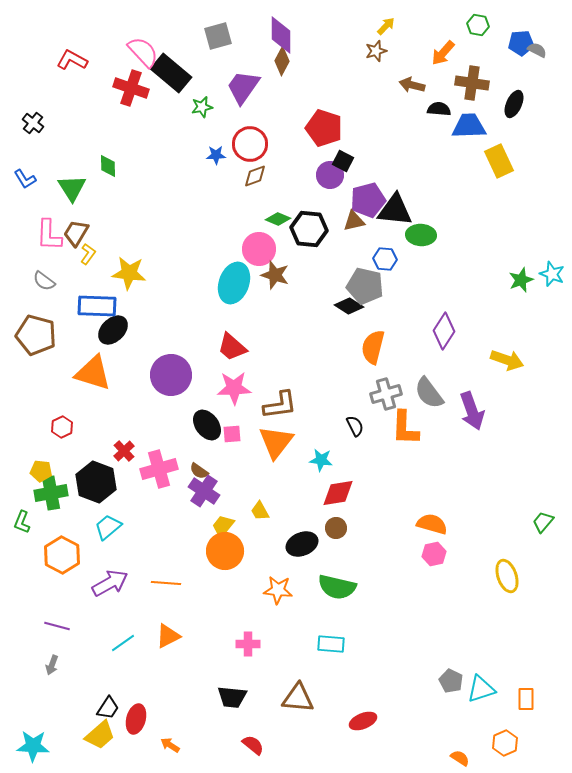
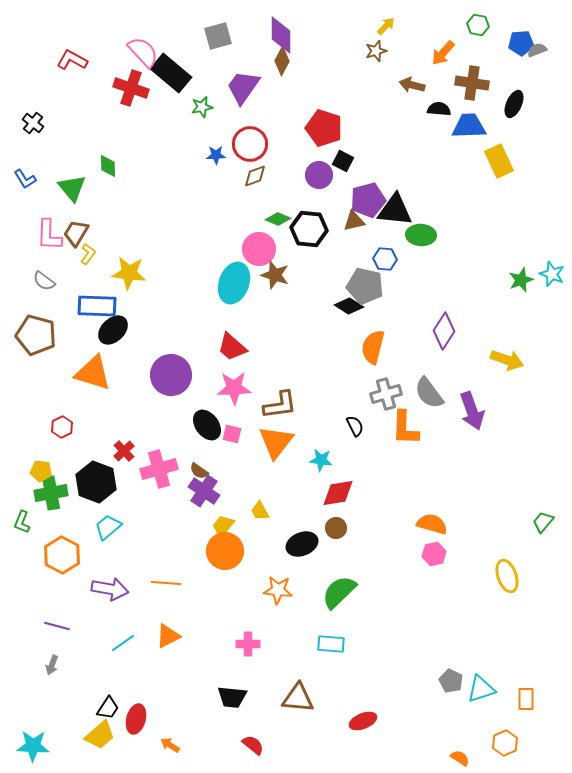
gray semicircle at (537, 50): rotated 48 degrees counterclockwise
purple circle at (330, 175): moved 11 px left
green triangle at (72, 188): rotated 8 degrees counterclockwise
pink square at (232, 434): rotated 18 degrees clockwise
purple arrow at (110, 583): moved 6 px down; rotated 39 degrees clockwise
green semicircle at (337, 587): moved 2 px right, 5 px down; rotated 123 degrees clockwise
